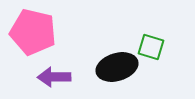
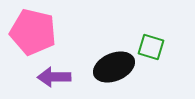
black ellipse: moved 3 px left; rotated 6 degrees counterclockwise
